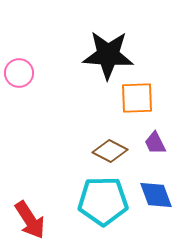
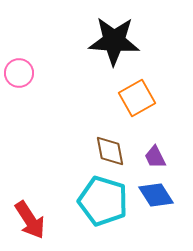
black star: moved 6 px right, 14 px up
orange square: rotated 27 degrees counterclockwise
purple trapezoid: moved 14 px down
brown diamond: rotated 52 degrees clockwise
blue diamond: rotated 12 degrees counterclockwise
cyan pentagon: rotated 18 degrees clockwise
